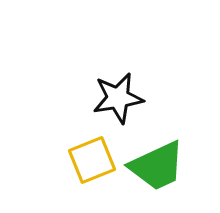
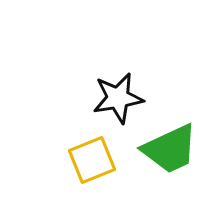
green trapezoid: moved 13 px right, 17 px up
